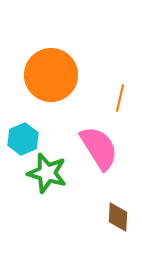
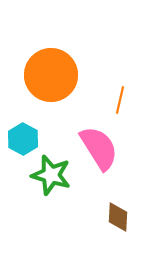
orange line: moved 2 px down
cyan hexagon: rotated 8 degrees counterclockwise
green star: moved 4 px right, 2 px down
